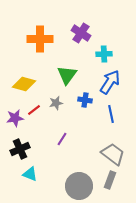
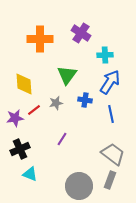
cyan cross: moved 1 px right, 1 px down
yellow diamond: rotated 70 degrees clockwise
